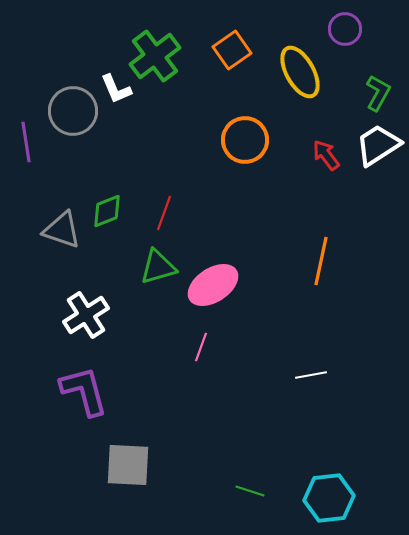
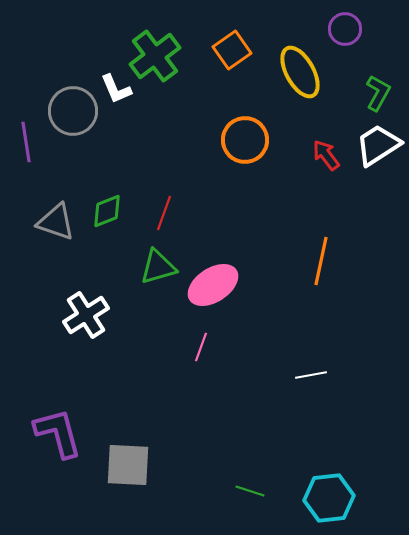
gray triangle: moved 6 px left, 8 px up
purple L-shape: moved 26 px left, 42 px down
